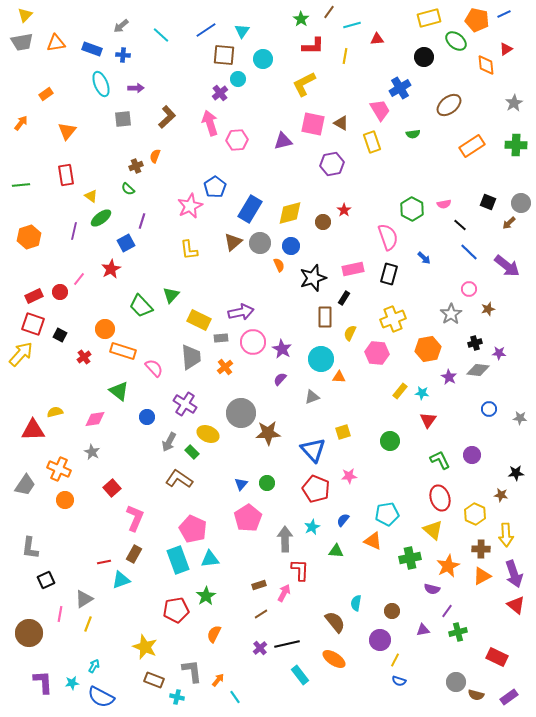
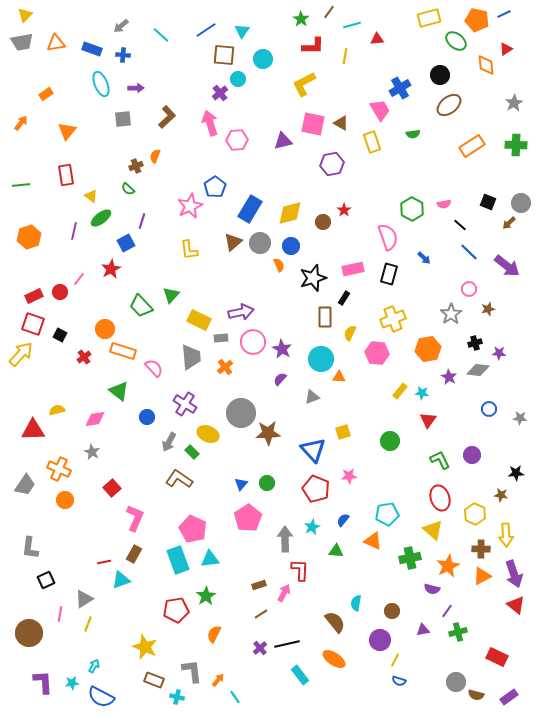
black circle at (424, 57): moved 16 px right, 18 px down
yellow semicircle at (55, 412): moved 2 px right, 2 px up
